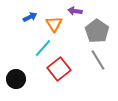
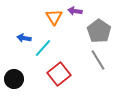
blue arrow: moved 6 px left, 21 px down; rotated 144 degrees counterclockwise
orange triangle: moved 7 px up
gray pentagon: moved 2 px right
red square: moved 5 px down
black circle: moved 2 px left
